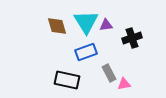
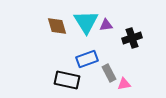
blue rectangle: moved 1 px right, 7 px down
